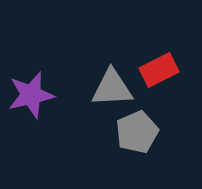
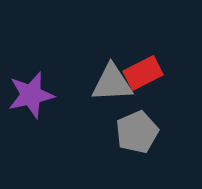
red rectangle: moved 16 px left, 3 px down
gray triangle: moved 5 px up
